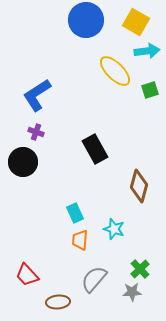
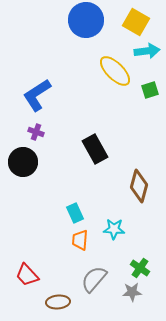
cyan star: rotated 15 degrees counterclockwise
green cross: moved 1 px up; rotated 12 degrees counterclockwise
